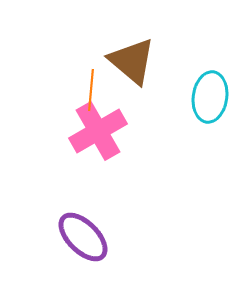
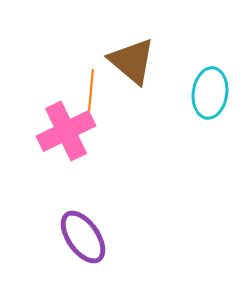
cyan ellipse: moved 4 px up
pink cross: moved 32 px left; rotated 4 degrees clockwise
purple ellipse: rotated 10 degrees clockwise
